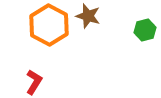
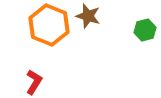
orange hexagon: rotated 6 degrees counterclockwise
